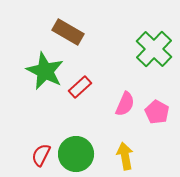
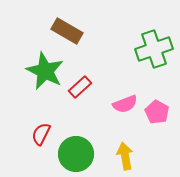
brown rectangle: moved 1 px left, 1 px up
green cross: rotated 27 degrees clockwise
pink semicircle: rotated 45 degrees clockwise
red semicircle: moved 21 px up
